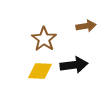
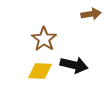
brown arrow: moved 5 px right, 12 px up
black arrow: rotated 20 degrees clockwise
